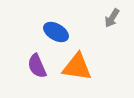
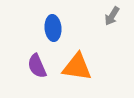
gray arrow: moved 2 px up
blue ellipse: moved 3 px left, 4 px up; rotated 55 degrees clockwise
